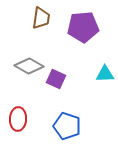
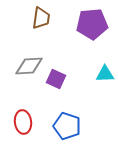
purple pentagon: moved 9 px right, 3 px up
gray diamond: rotated 32 degrees counterclockwise
red ellipse: moved 5 px right, 3 px down; rotated 10 degrees counterclockwise
